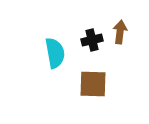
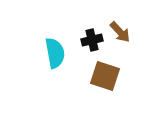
brown arrow: rotated 130 degrees clockwise
brown square: moved 12 px right, 8 px up; rotated 16 degrees clockwise
